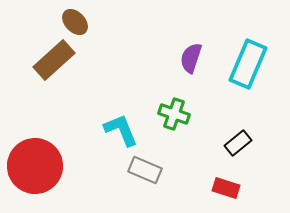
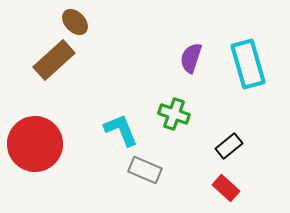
cyan rectangle: rotated 39 degrees counterclockwise
black rectangle: moved 9 px left, 3 px down
red circle: moved 22 px up
red rectangle: rotated 24 degrees clockwise
